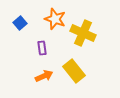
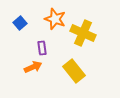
orange arrow: moved 11 px left, 9 px up
